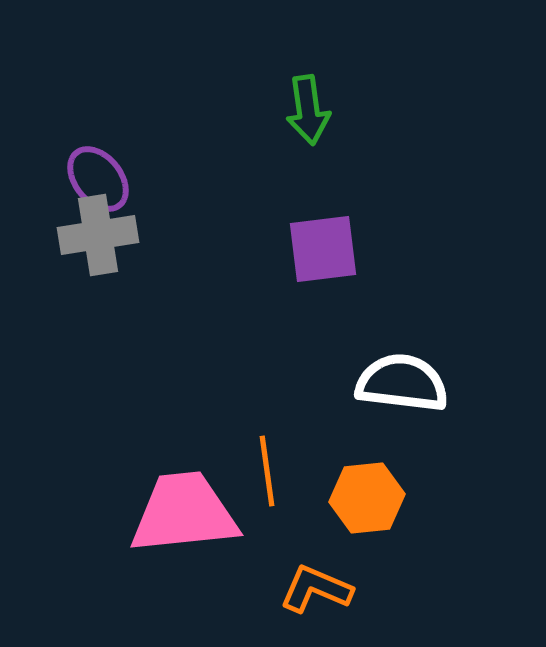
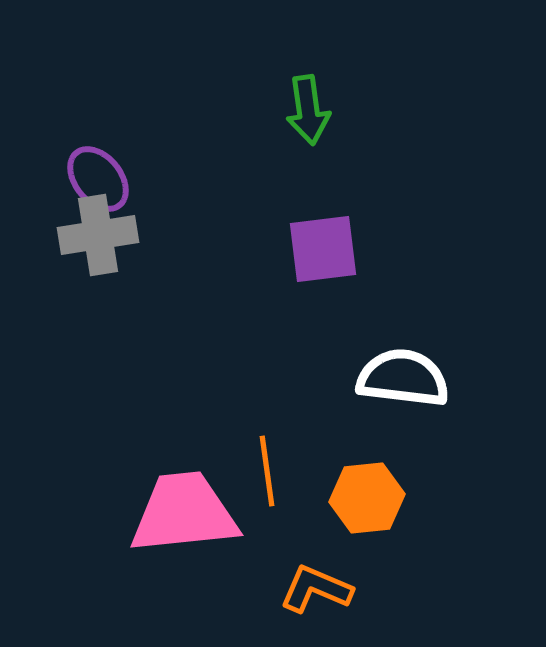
white semicircle: moved 1 px right, 5 px up
